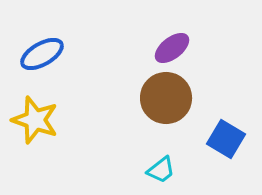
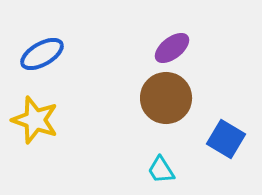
cyan trapezoid: rotated 96 degrees clockwise
